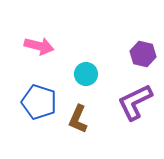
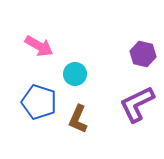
pink arrow: rotated 16 degrees clockwise
cyan circle: moved 11 px left
purple L-shape: moved 2 px right, 2 px down
